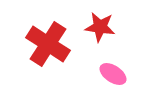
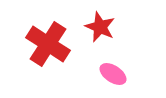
red star: rotated 16 degrees clockwise
